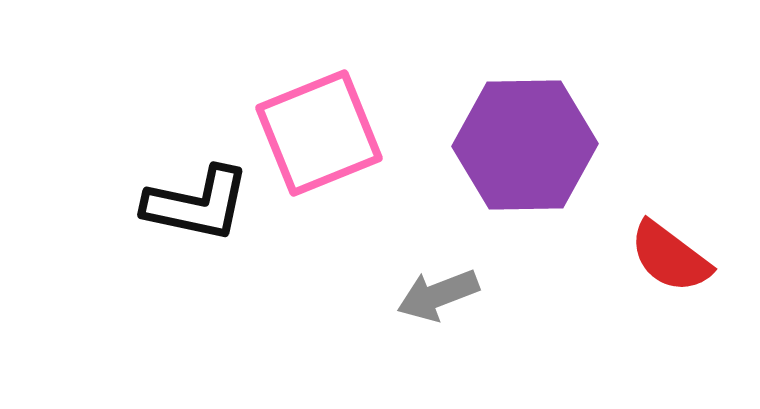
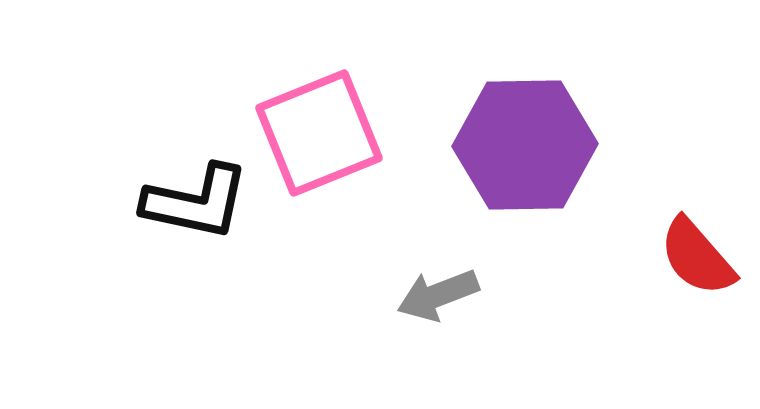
black L-shape: moved 1 px left, 2 px up
red semicircle: moved 27 px right; rotated 12 degrees clockwise
